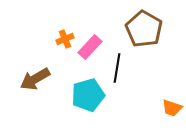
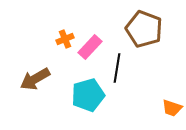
brown pentagon: rotated 9 degrees counterclockwise
